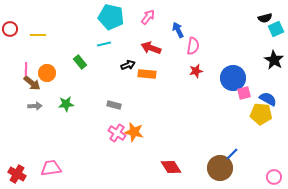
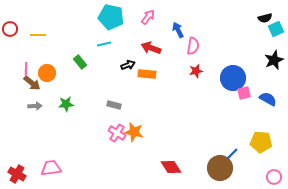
black star: rotated 18 degrees clockwise
yellow pentagon: moved 28 px down
